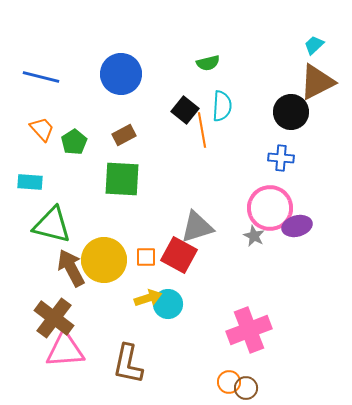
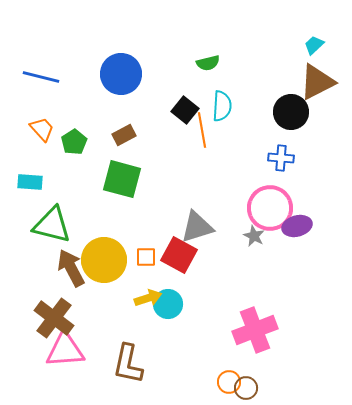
green square: rotated 12 degrees clockwise
pink cross: moved 6 px right
